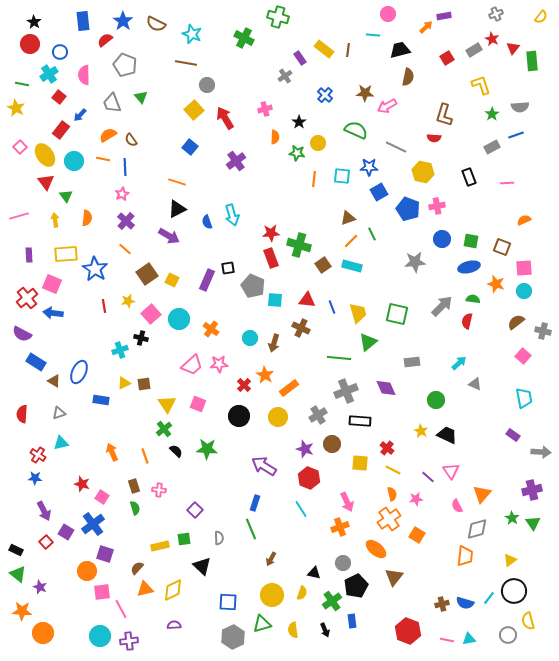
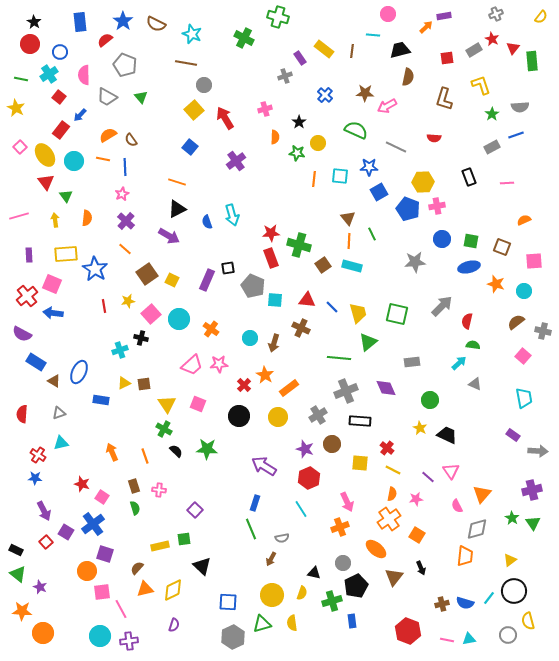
blue rectangle at (83, 21): moved 3 px left, 1 px down
brown line at (348, 50): moved 4 px right, 1 px down
red square at (447, 58): rotated 24 degrees clockwise
gray cross at (285, 76): rotated 16 degrees clockwise
green line at (22, 84): moved 1 px left, 5 px up
gray circle at (207, 85): moved 3 px left
gray trapezoid at (112, 103): moved 5 px left, 6 px up; rotated 40 degrees counterclockwise
brown L-shape at (444, 115): moved 16 px up
yellow hexagon at (423, 172): moved 10 px down; rotated 15 degrees counterclockwise
cyan square at (342, 176): moved 2 px left
brown triangle at (348, 218): rotated 49 degrees counterclockwise
orange line at (351, 241): moved 2 px left; rotated 42 degrees counterclockwise
pink square at (524, 268): moved 10 px right, 7 px up
red cross at (27, 298): moved 2 px up
green semicircle at (473, 299): moved 46 px down
blue line at (332, 307): rotated 24 degrees counterclockwise
green circle at (436, 400): moved 6 px left
green cross at (164, 429): rotated 21 degrees counterclockwise
yellow star at (421, 431): moved 1 px left, 3 px up
gray arrow at (541, 452): moved 3 px left, 1 px up
red hexagon at (309, 478): rotated 15 degrees clockwise
orange semicircle at (392, 494): rotated 24 degrees clockwise
gray semicircle at (219, 538): moved 63 px right; rotated 80 degrees clockwise
green cross at (332, 601): rotated 18 degrees clockwise
purple semicircle at (174, 625): rotated 112 degrees clockwise
yellow semicircle at (293, 630): moved 1 px left, 7 px up
black arrow at (325, 630): moved 96 px right, 62 px up
